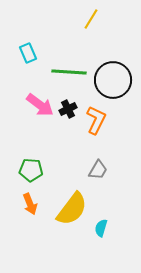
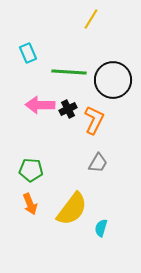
pink arrow: rotated 144 degrees clockwise
orange L-shape: moved 2 px left
gray trapezoid: moved 7 px up
